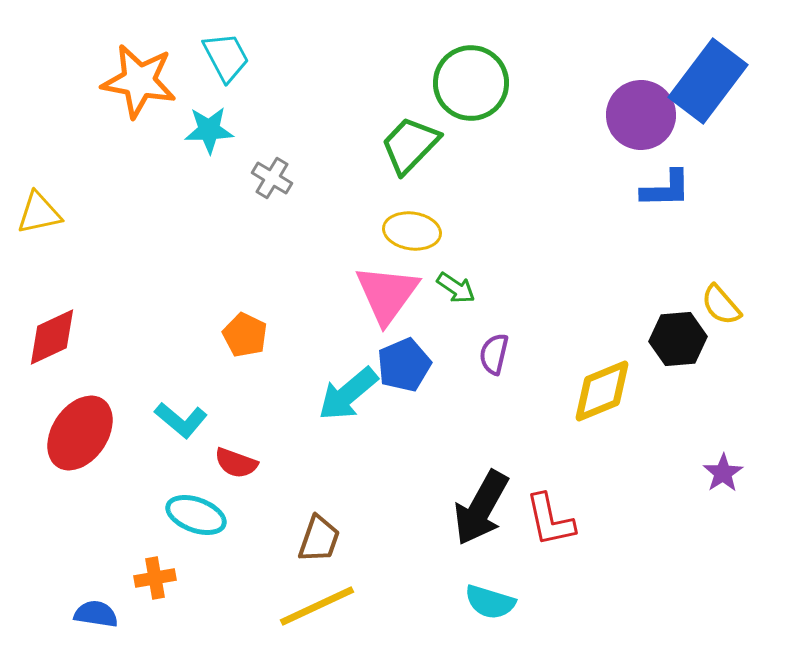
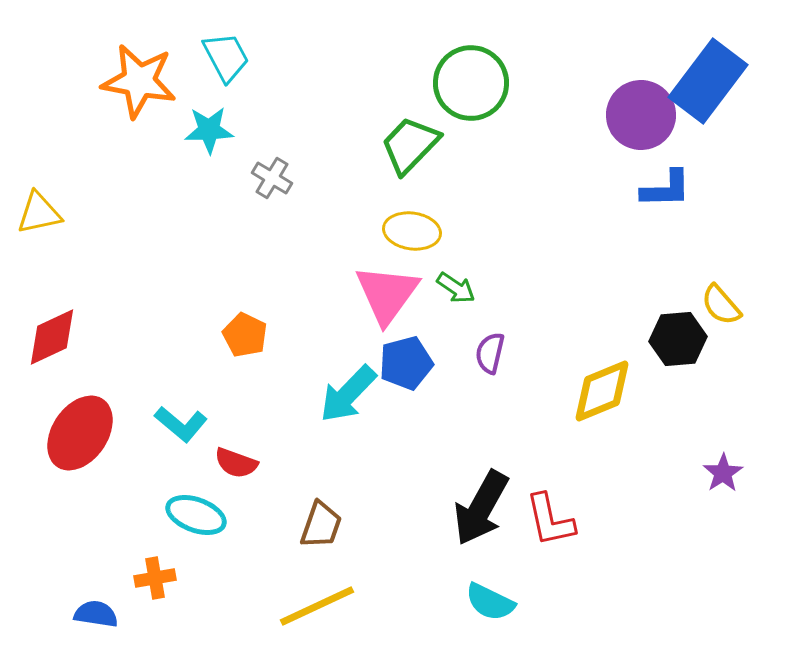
purple semicircle: moved 4 px left, 1 px up
blue pentagon: moved 2 px right, 2 px up; rotated 8 degrees clockwise
cyan arrow: rotated 6 degrees counterclockwise
cyan L-shape: moved 4 px down
brown trapezoid: moved 2 px right, 14 px up
cyan semicircle: rotated 9 degrees clockwise
